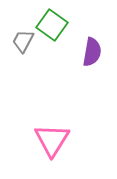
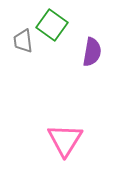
gray trapezoid: rotated 35 degrees counterclockwise
pink triangle: moved 13 px right
